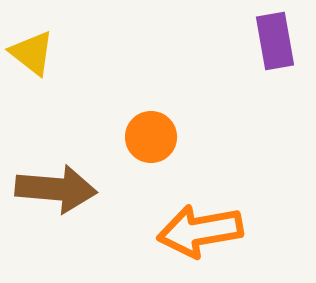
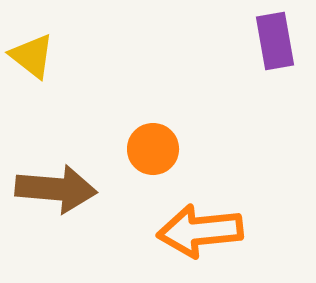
yellow triangle: moved 3 px down
orange circle: moved 2 px right, 12 px down
orange arrow: rotated 4 degrees clockwise
